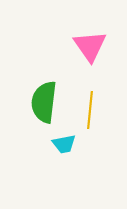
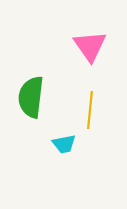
green semicircle: moved 13 px left, 5 px up
